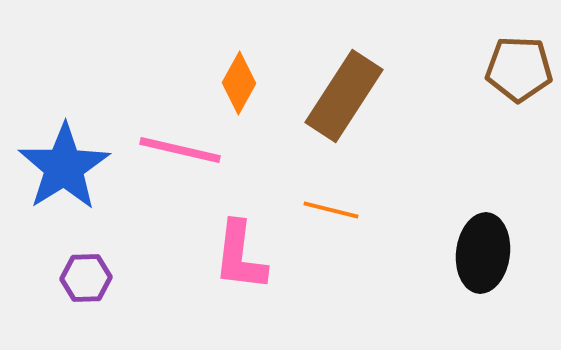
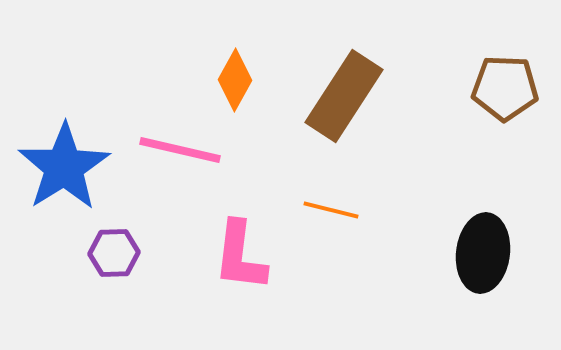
brown pentagon: moved 14 px left, 19 px down
orange diamond: moved 4 px left, 3 px up
purple hexagon: moved 28 px right, 25 px up
